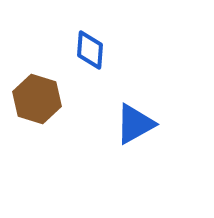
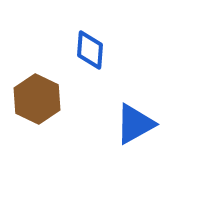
brown hexagon: rotated 9 degrees clockwise
